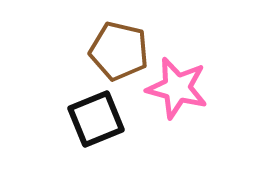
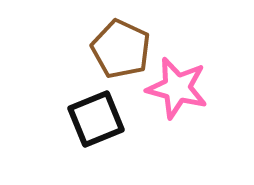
brown pentagon: moved 2 px right, 2 px up; rotated 12 degrees clockwise
